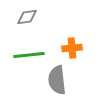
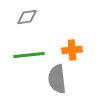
orange cross: moved 2 px down
gray semicircle: moved 1 px up
